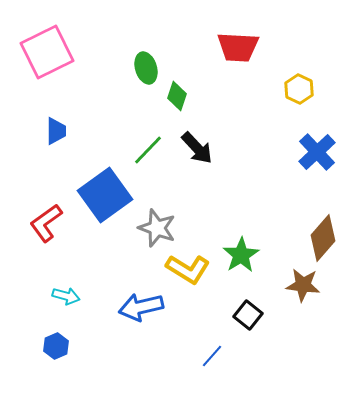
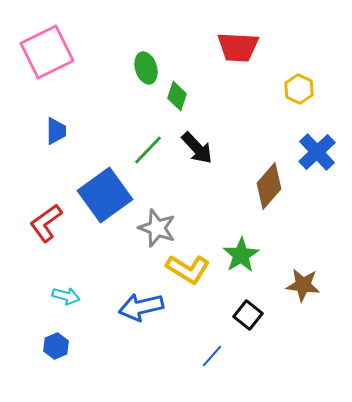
brown diamond: moved 54 px left, 52 px up
